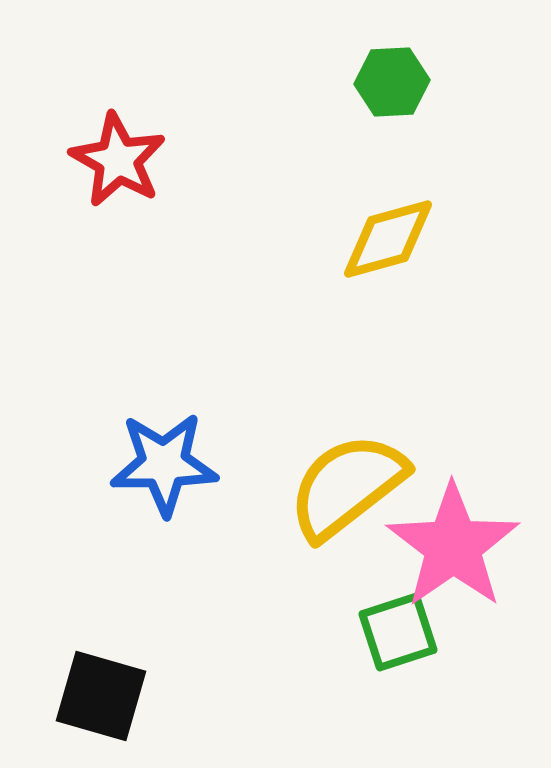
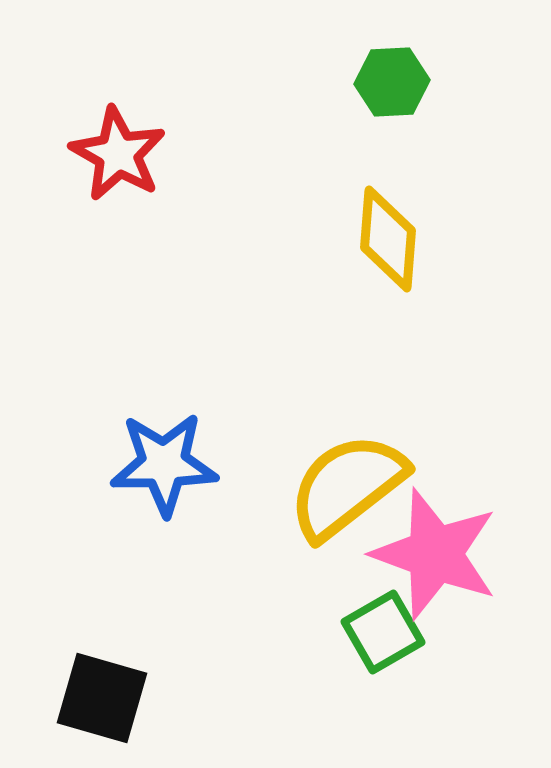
red star: moved 6 px up
yellow diamond: rotated 70 degrees counterclockwise
pink star: moved 18 px left, 8 px down; rotated 17 degrees counterclockwise
green square: moved 15 px left; rotated 12 degrees counterclockwise
black square: moved 1 px right, 2 px down
